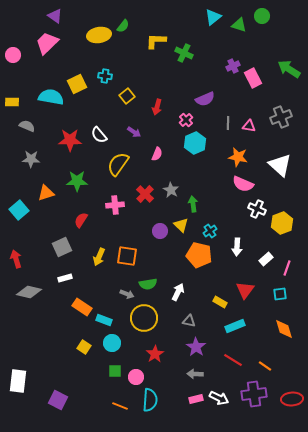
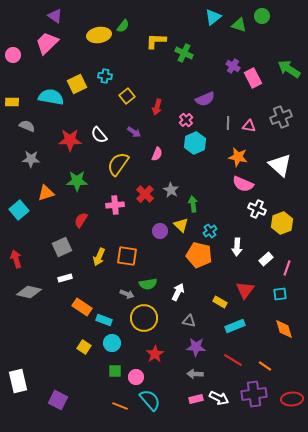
purple cross at (233, 66): rotated 32 degrees counterclockwise
purple star at (196, 347): rotated 30 degrees counterclockwise
white rectangle at (18, 381): rotated 20 degrees counterclockwise
cyan semicircle at (150, 400): rotated 45 degrees counterclockwise
